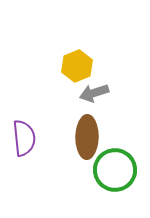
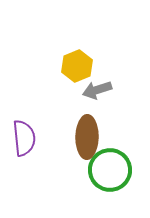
gray arrow: moved 3 px right, 3 px up
green circle: moved 5 px left
